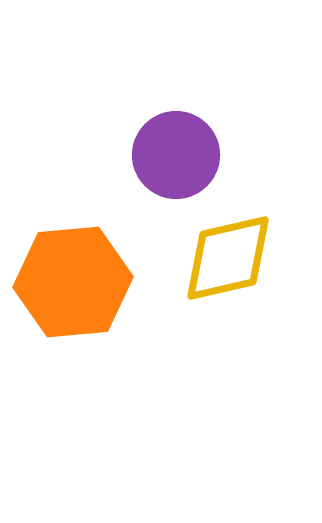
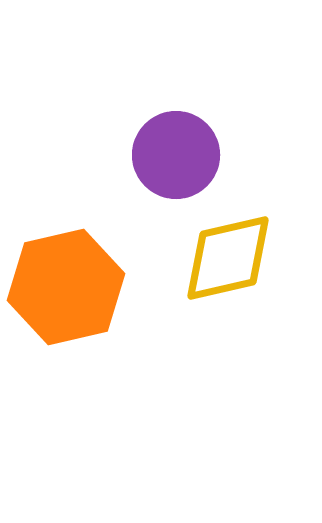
orange hexagon: moved 7 px left, 5 px down; rotated 8 degrees counterclockwise
